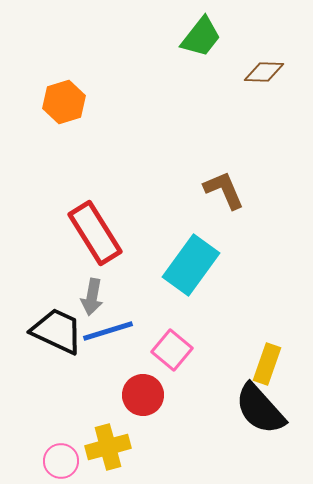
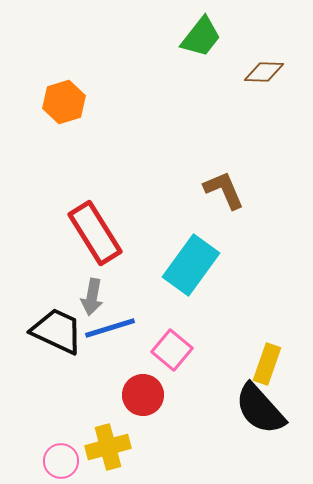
blue line: moved 2 px right, 3 px up
